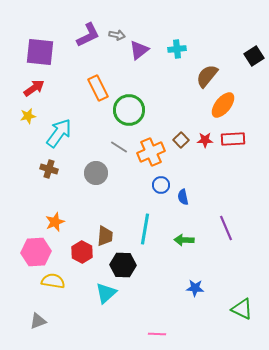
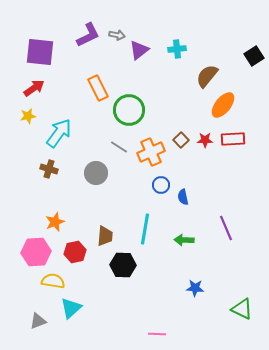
red hexagon: moved 7 px left; rotated 20 degrees clockwise
cyan triangle: moved 35 px left, 15 px down
